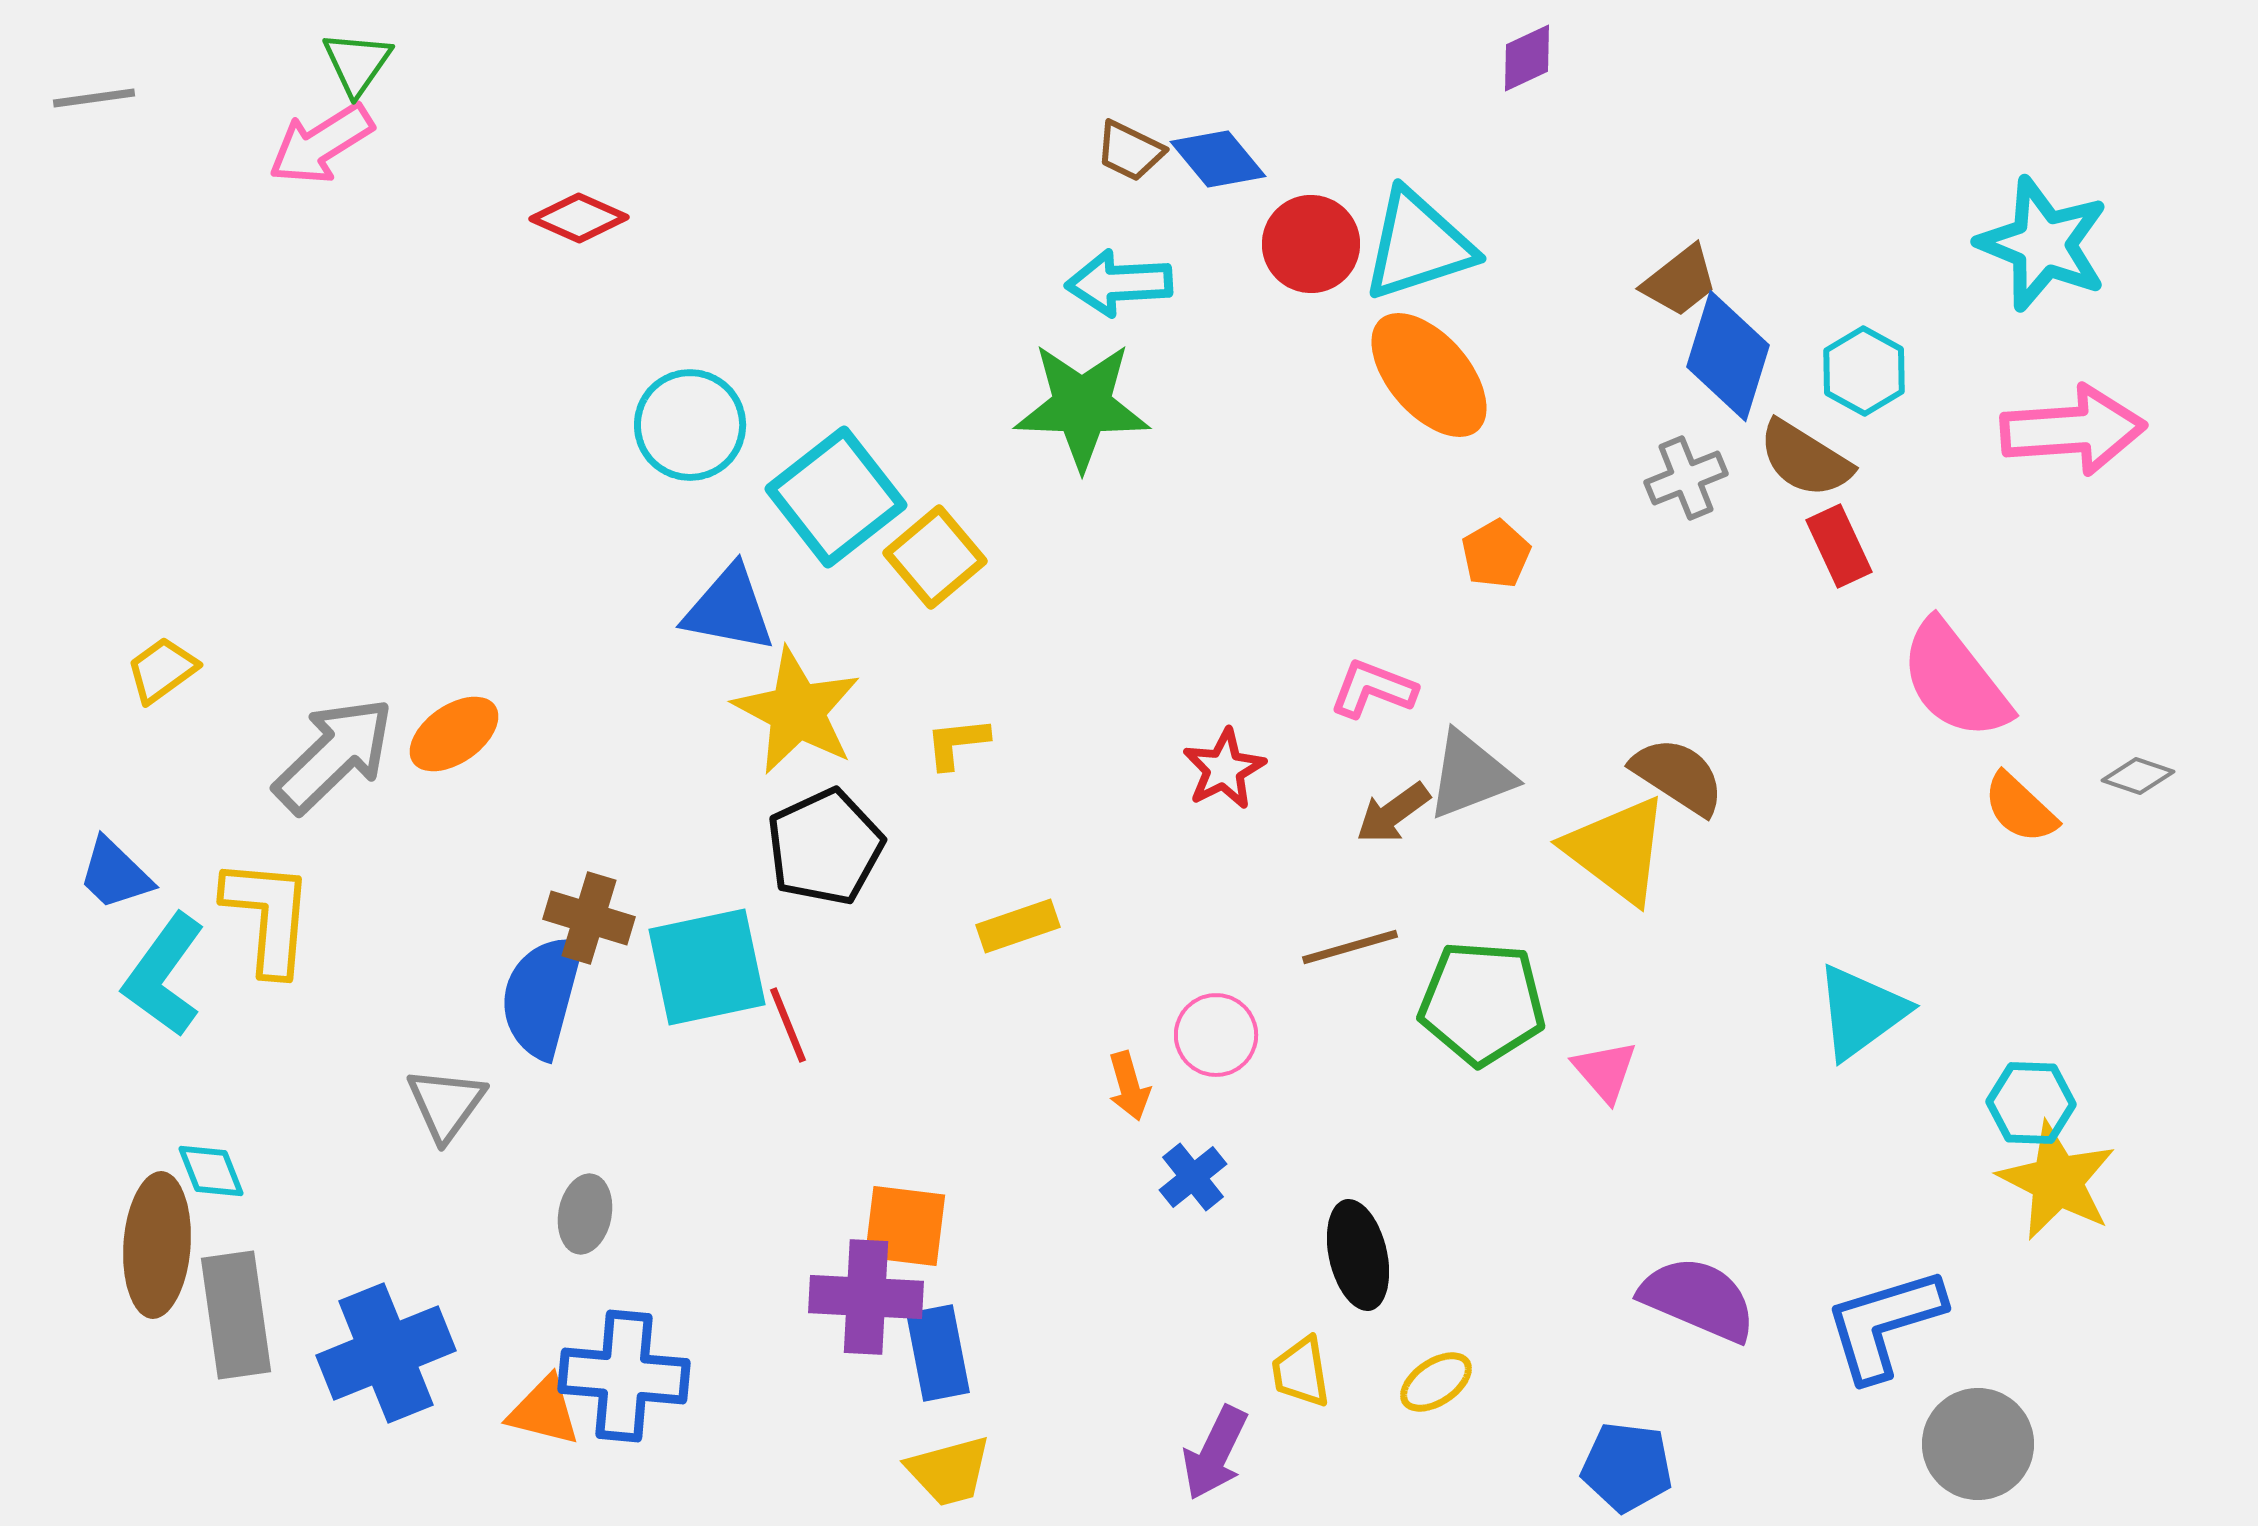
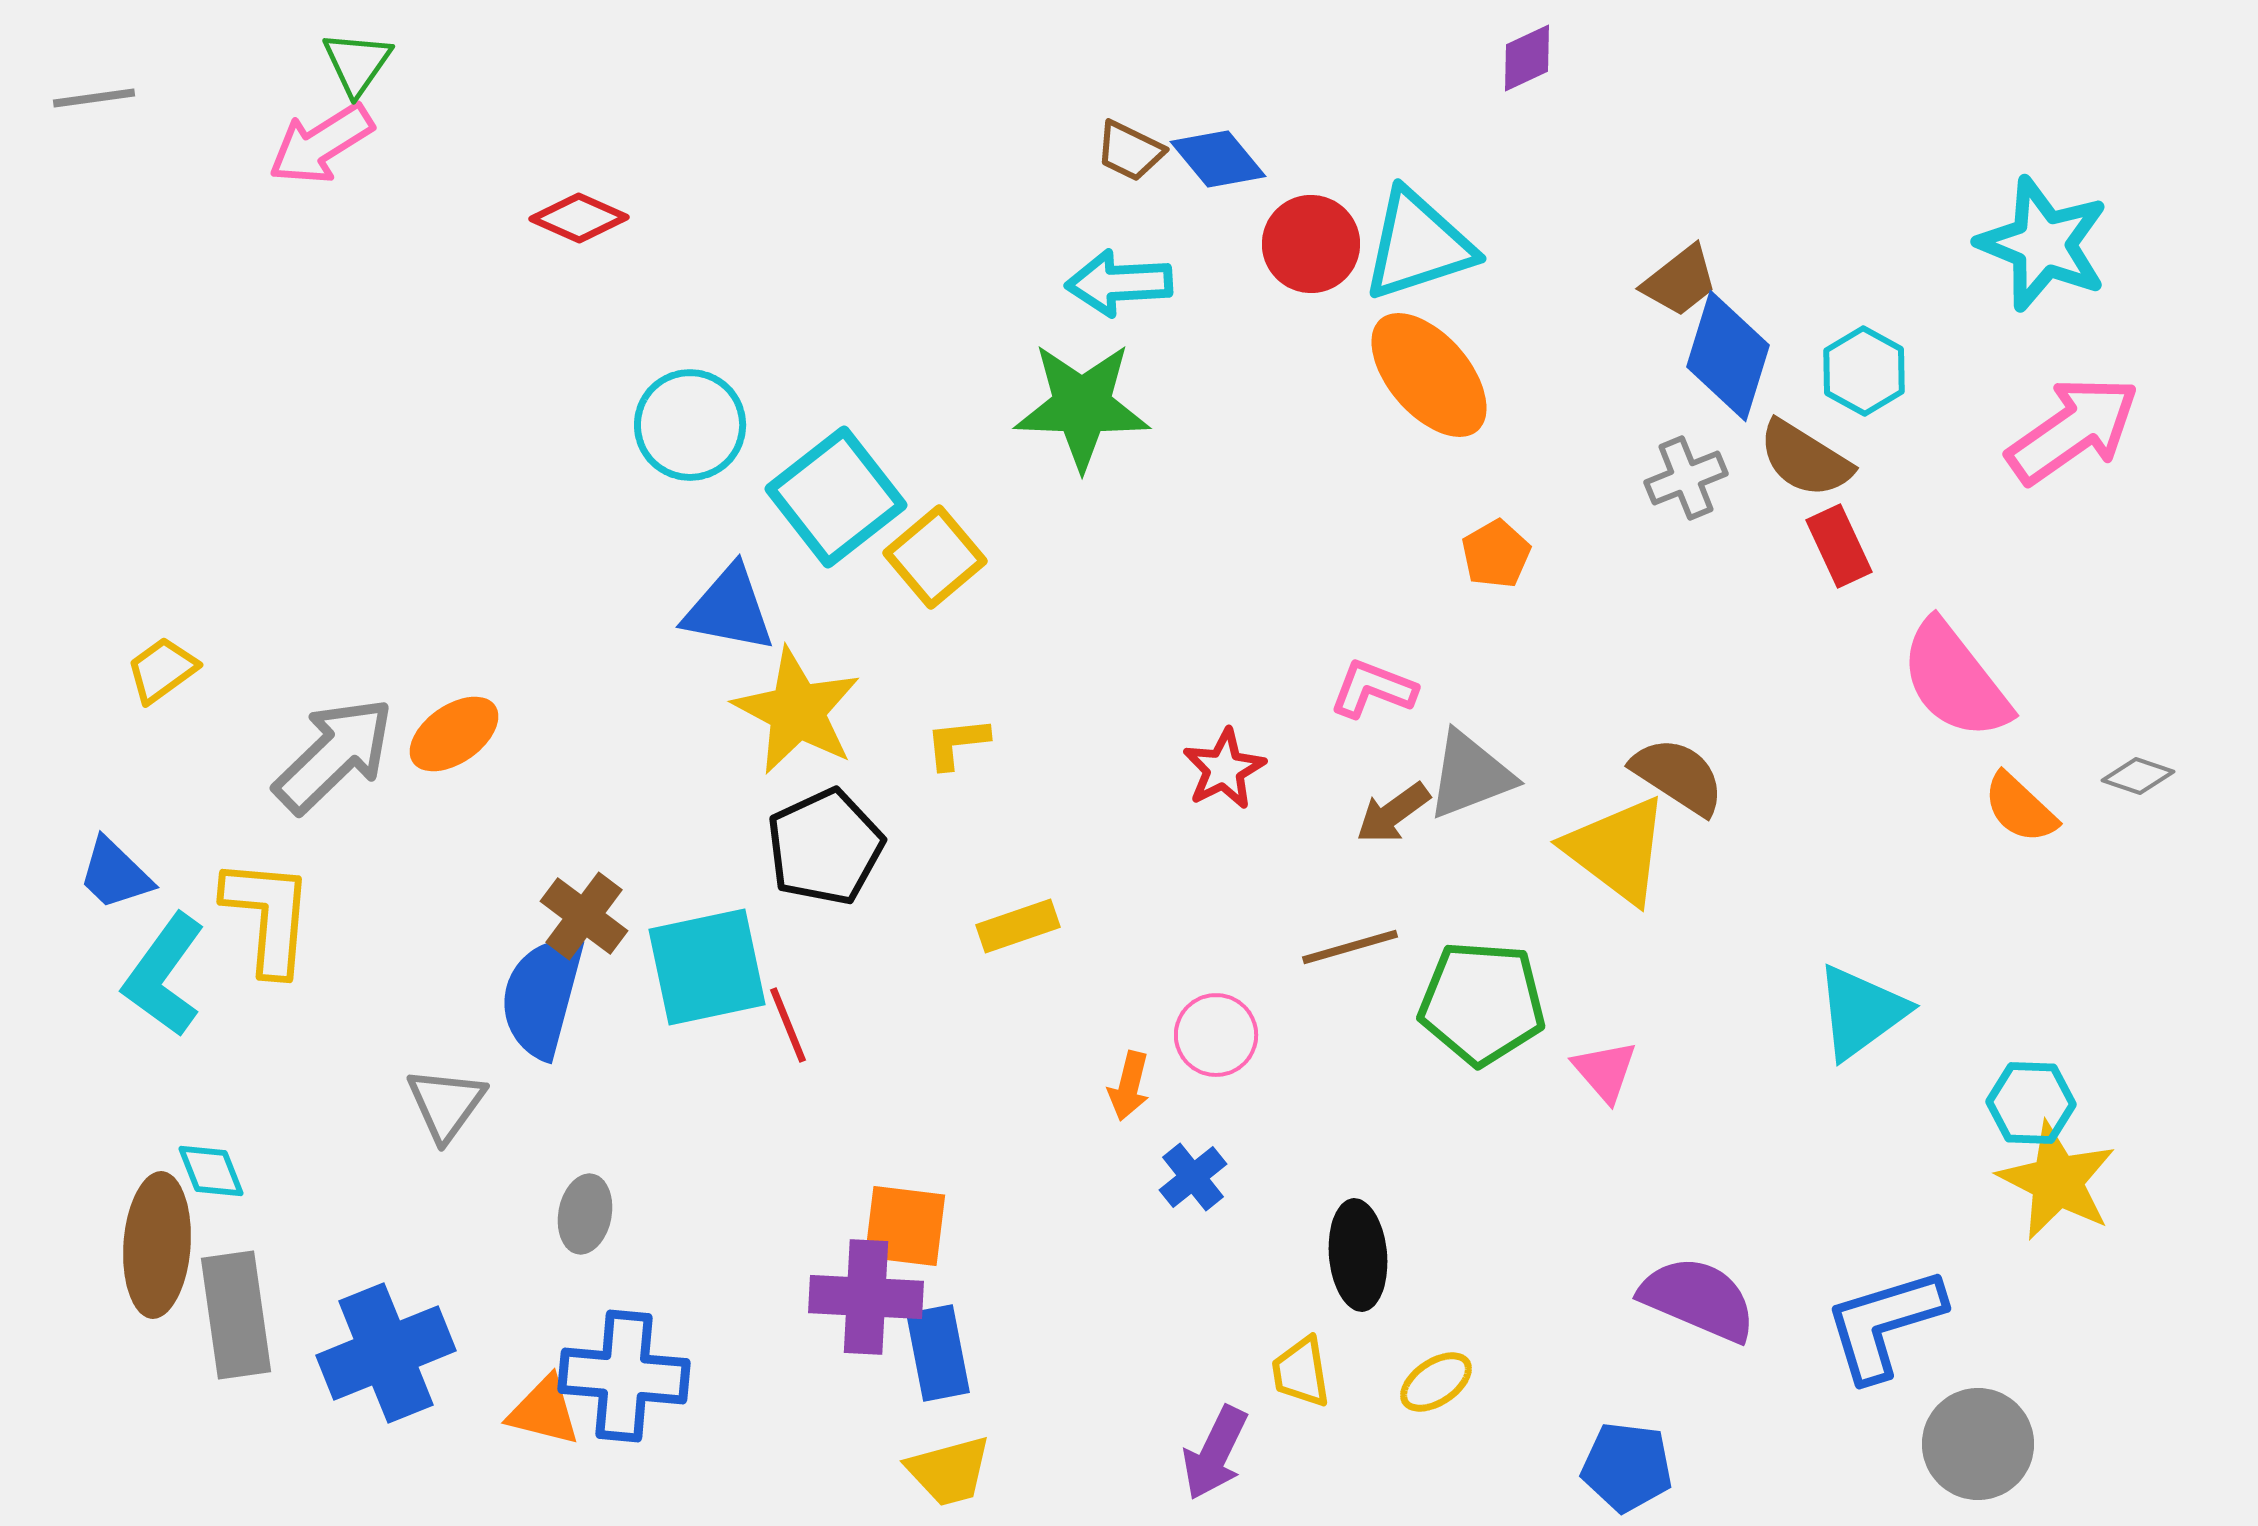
pink arrow at (2073, 430): rotated 31 degrees counterclockwise
brown cross at (589, 918): moved 5 px left, 2 px up; rotated 20 degrees clockwise
orange arrow at (1129, 1086): rotated 30 degrees clockwise
black ellipse at (1358, 1255): rotated 8 degrees clockwise
